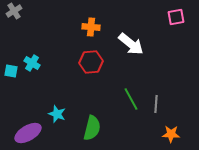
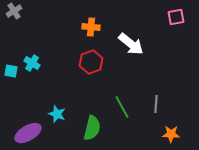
red hexagon: rotated 15 degrees counterclockwise
green line: moved 9 px left, 8 px down
